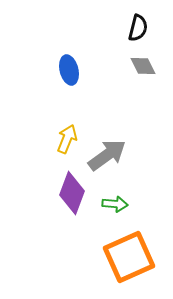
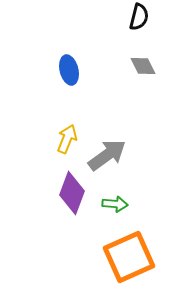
black semicircle: moved 1 px right, 11 px up
